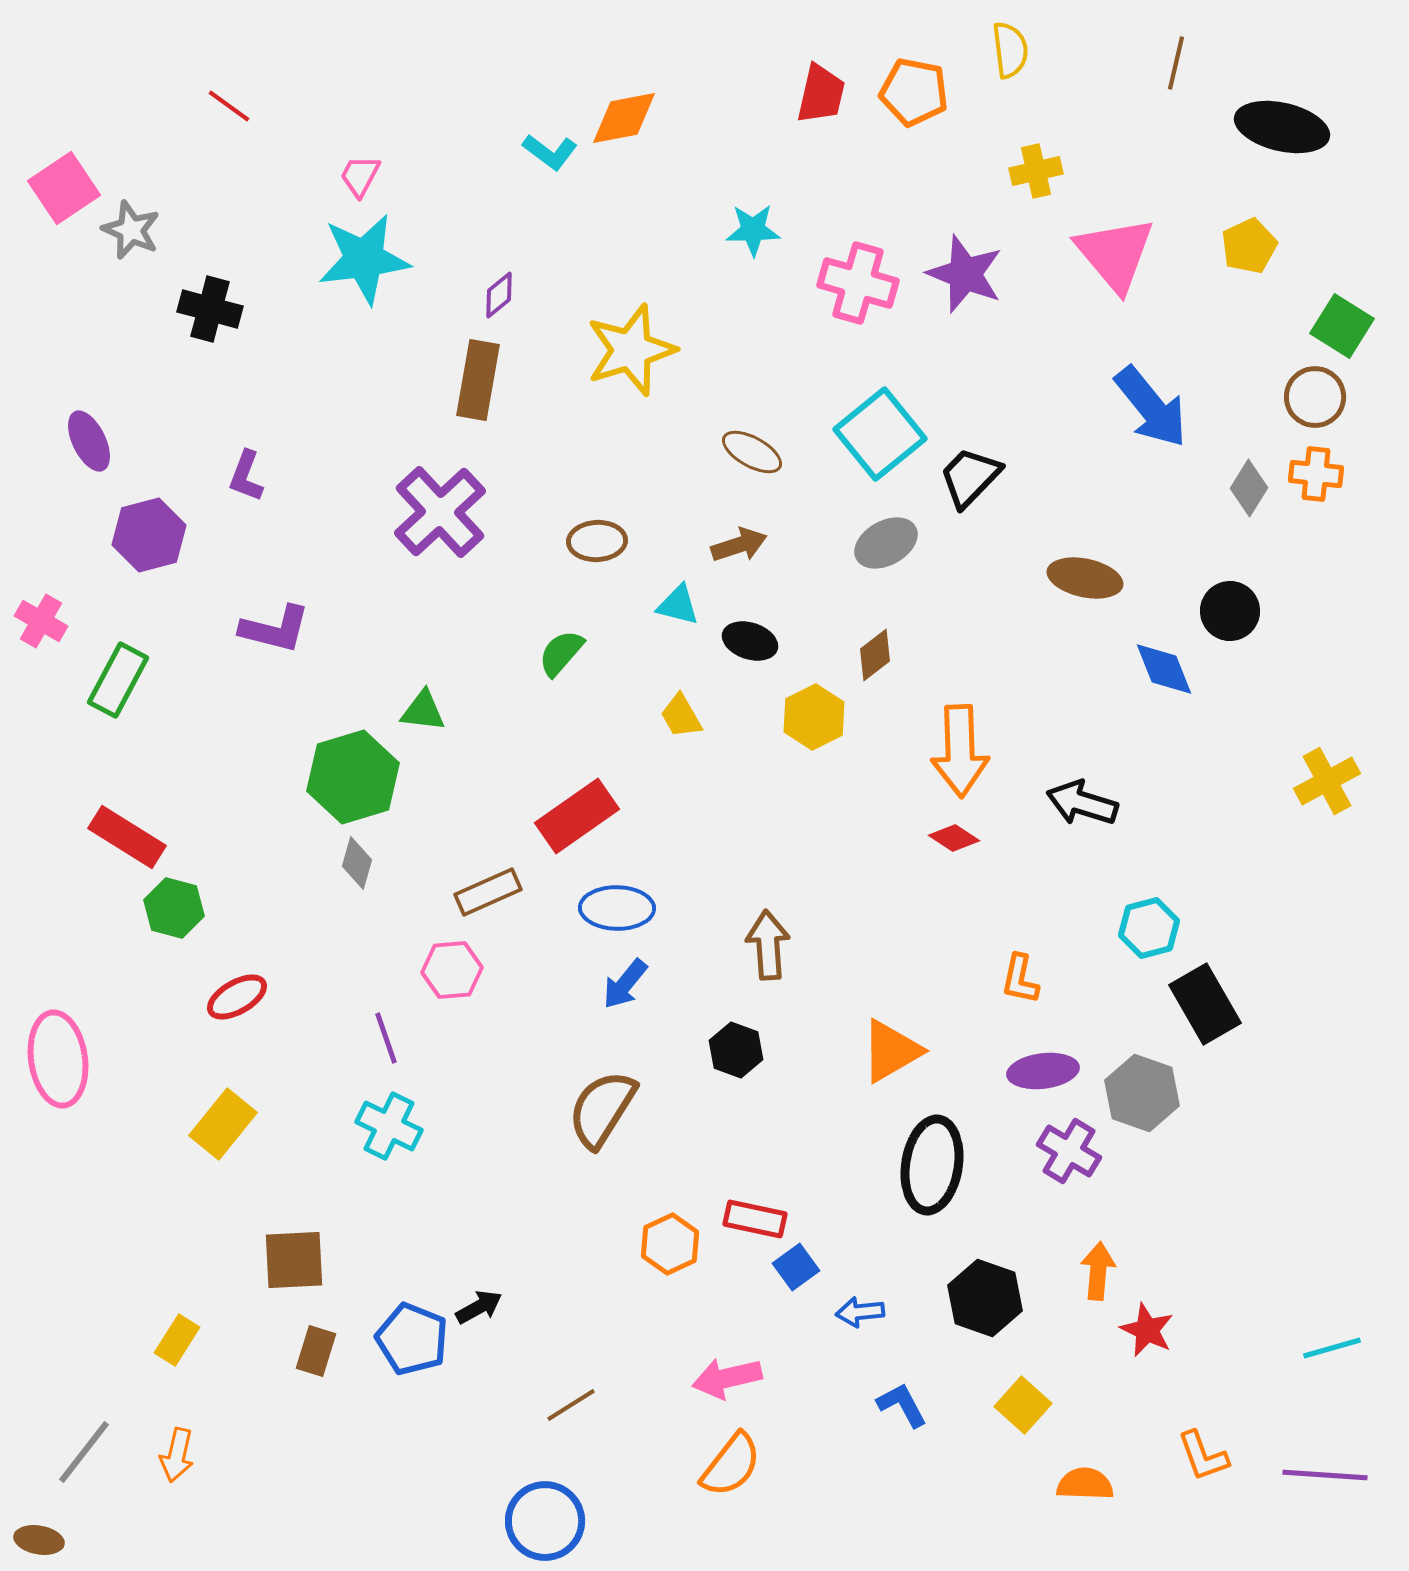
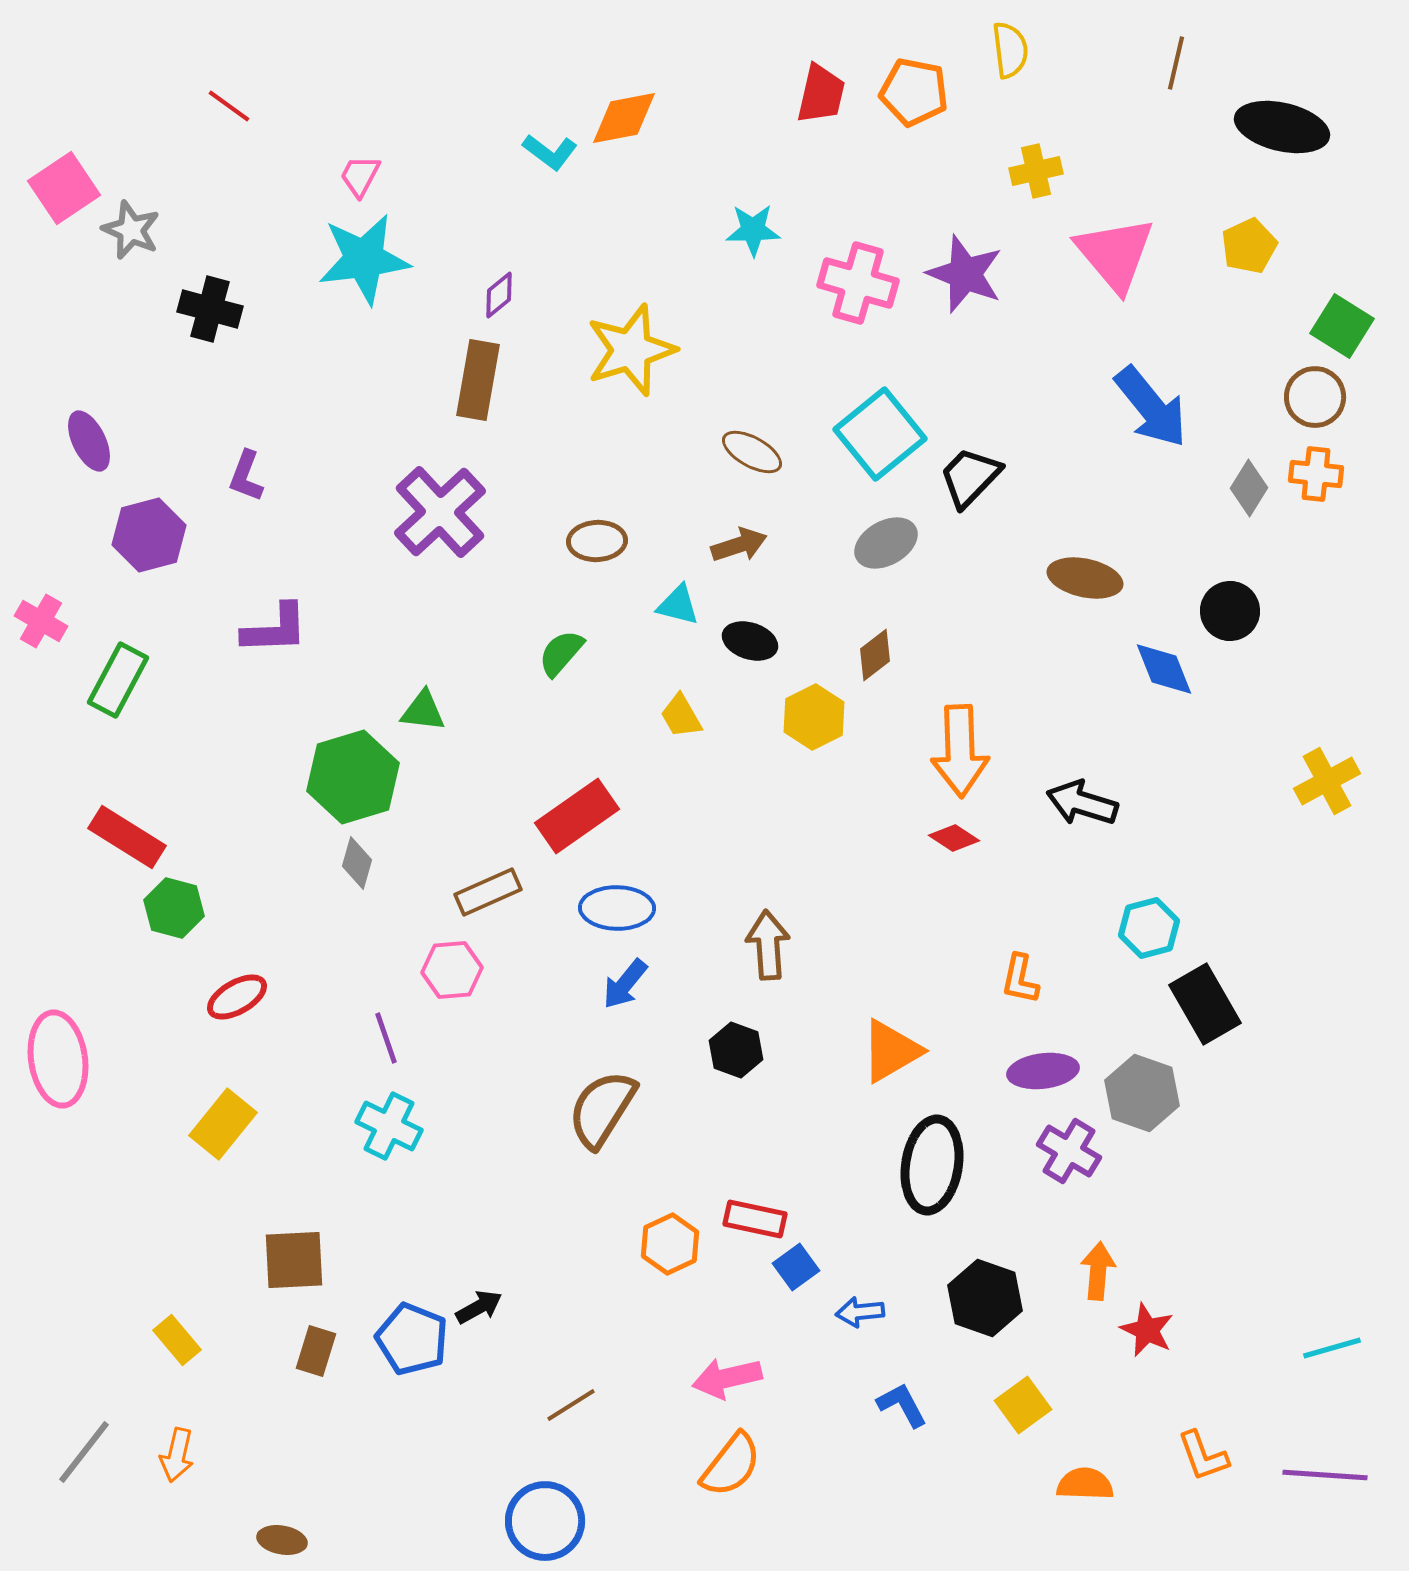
purple L-shape at (275, 629): rotated 16 degrees counterclockwise
yellow rectangle at (177, 1340): rotated 72 degrees counterclockwise
yellow square at (1023, 1405): rotated 12 degrees clockwise
brown ellipse at (39, 1540): moved 243 px right
